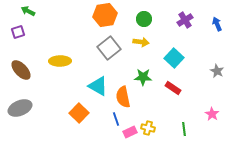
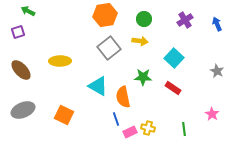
yellow arrow: moved 1 px left, 1 px up
gray ellipse: moved 3 px right, 2 px down
orange square: moved 15 px left, 2 px down; rotated 18 degrees counterclockwise
